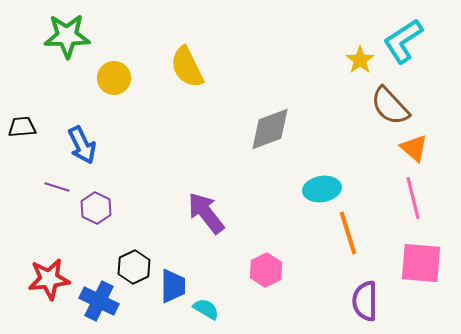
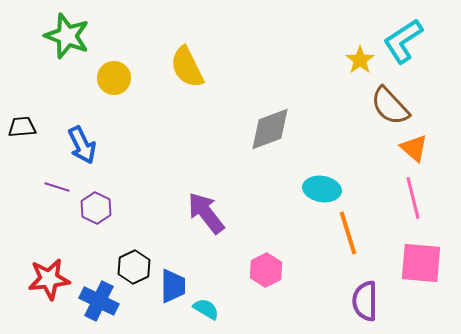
green star: rotated 21 degrees clockwise
cyan ellipse: rotated 18 degrees clockwise
